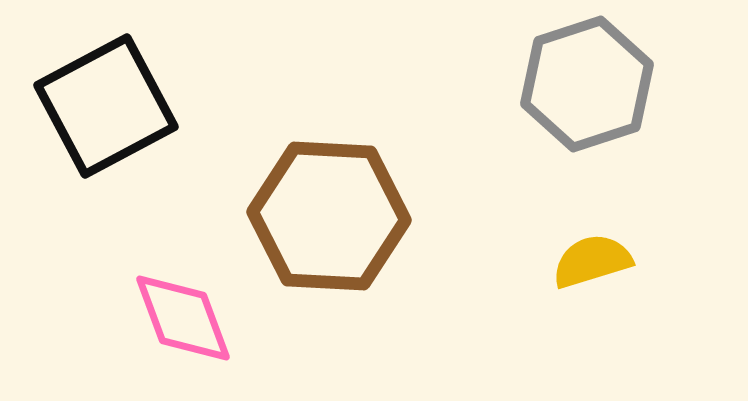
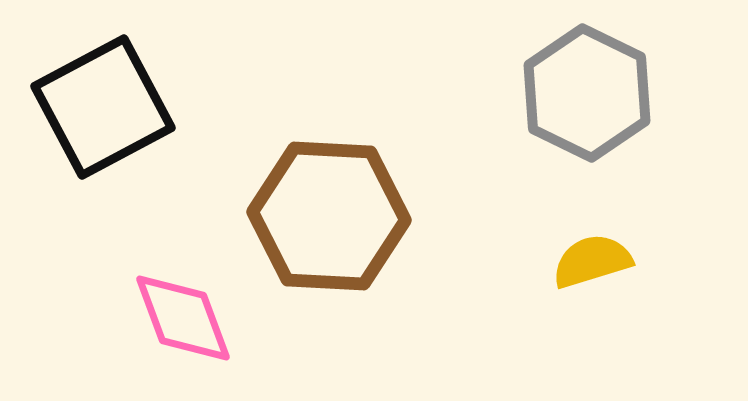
gray hexagon: moved 9 px down; rotated 16 degrees counterclockwise
black square: moved 3 px left, 1 px down
